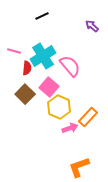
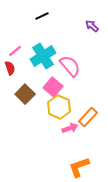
pink line: moved 1 px right; rotated 56 degrees counterclockwise
red semicircle: moved 17 px left; rotated 24 degrees counterclockwise
pink square: moved 4 px right
